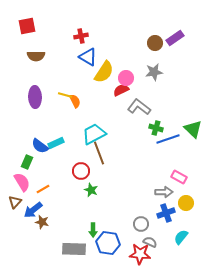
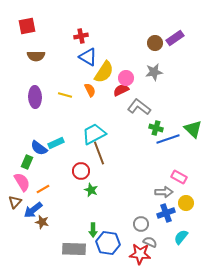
orange semicircle: moved 15 px right, 11 px up
blue semicircle: moved 1 px left, 2 px down
